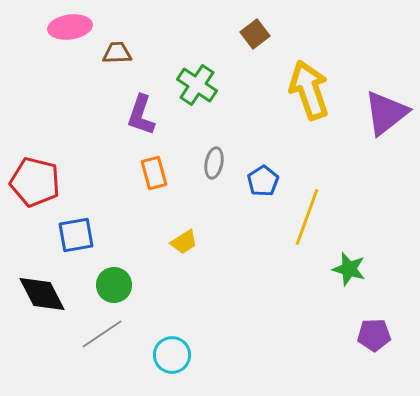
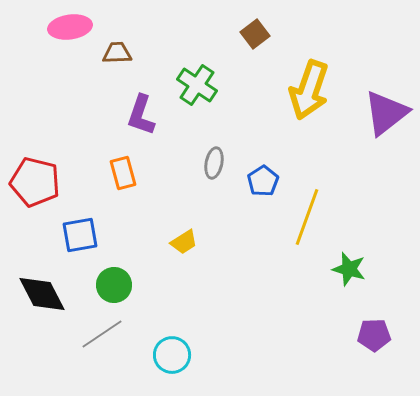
yellow arrow: rotated 142 degrees counterclockwise
orange rectangle: moved 31 px left
blue square: moved 4 px right
